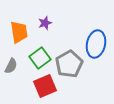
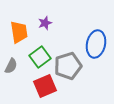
green square: moved 1 px up
gray pentagon: moved 1 px left, 2 px down; rotated 12 degrees clockwise
